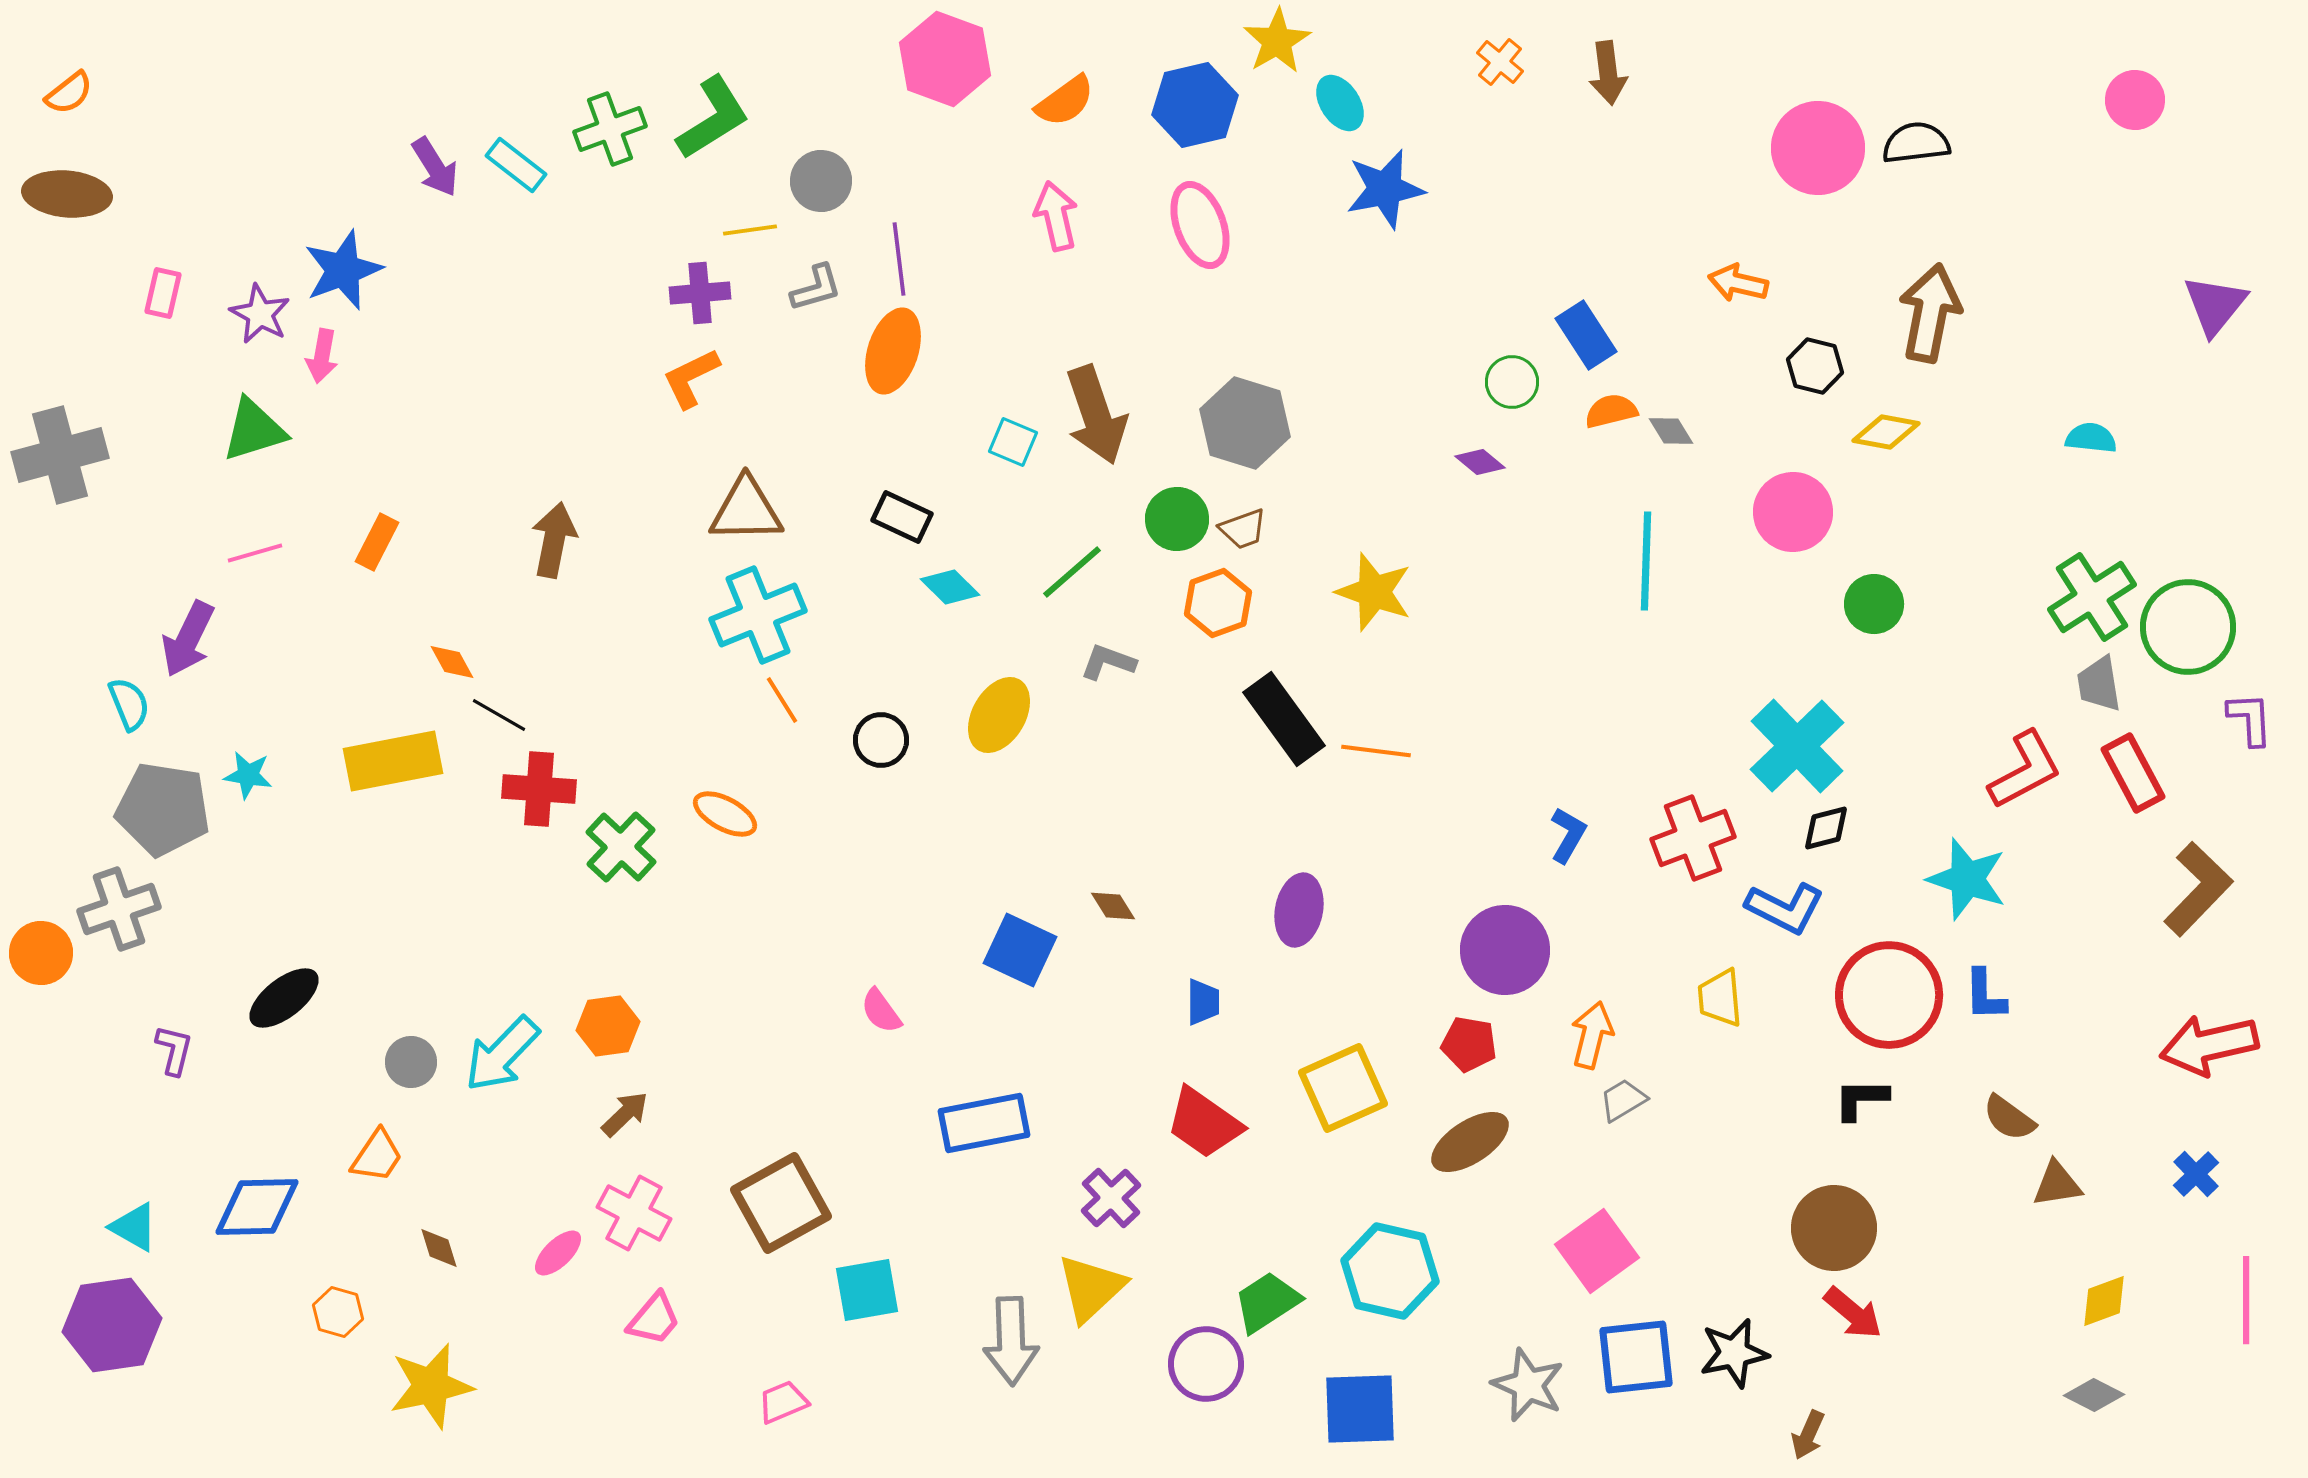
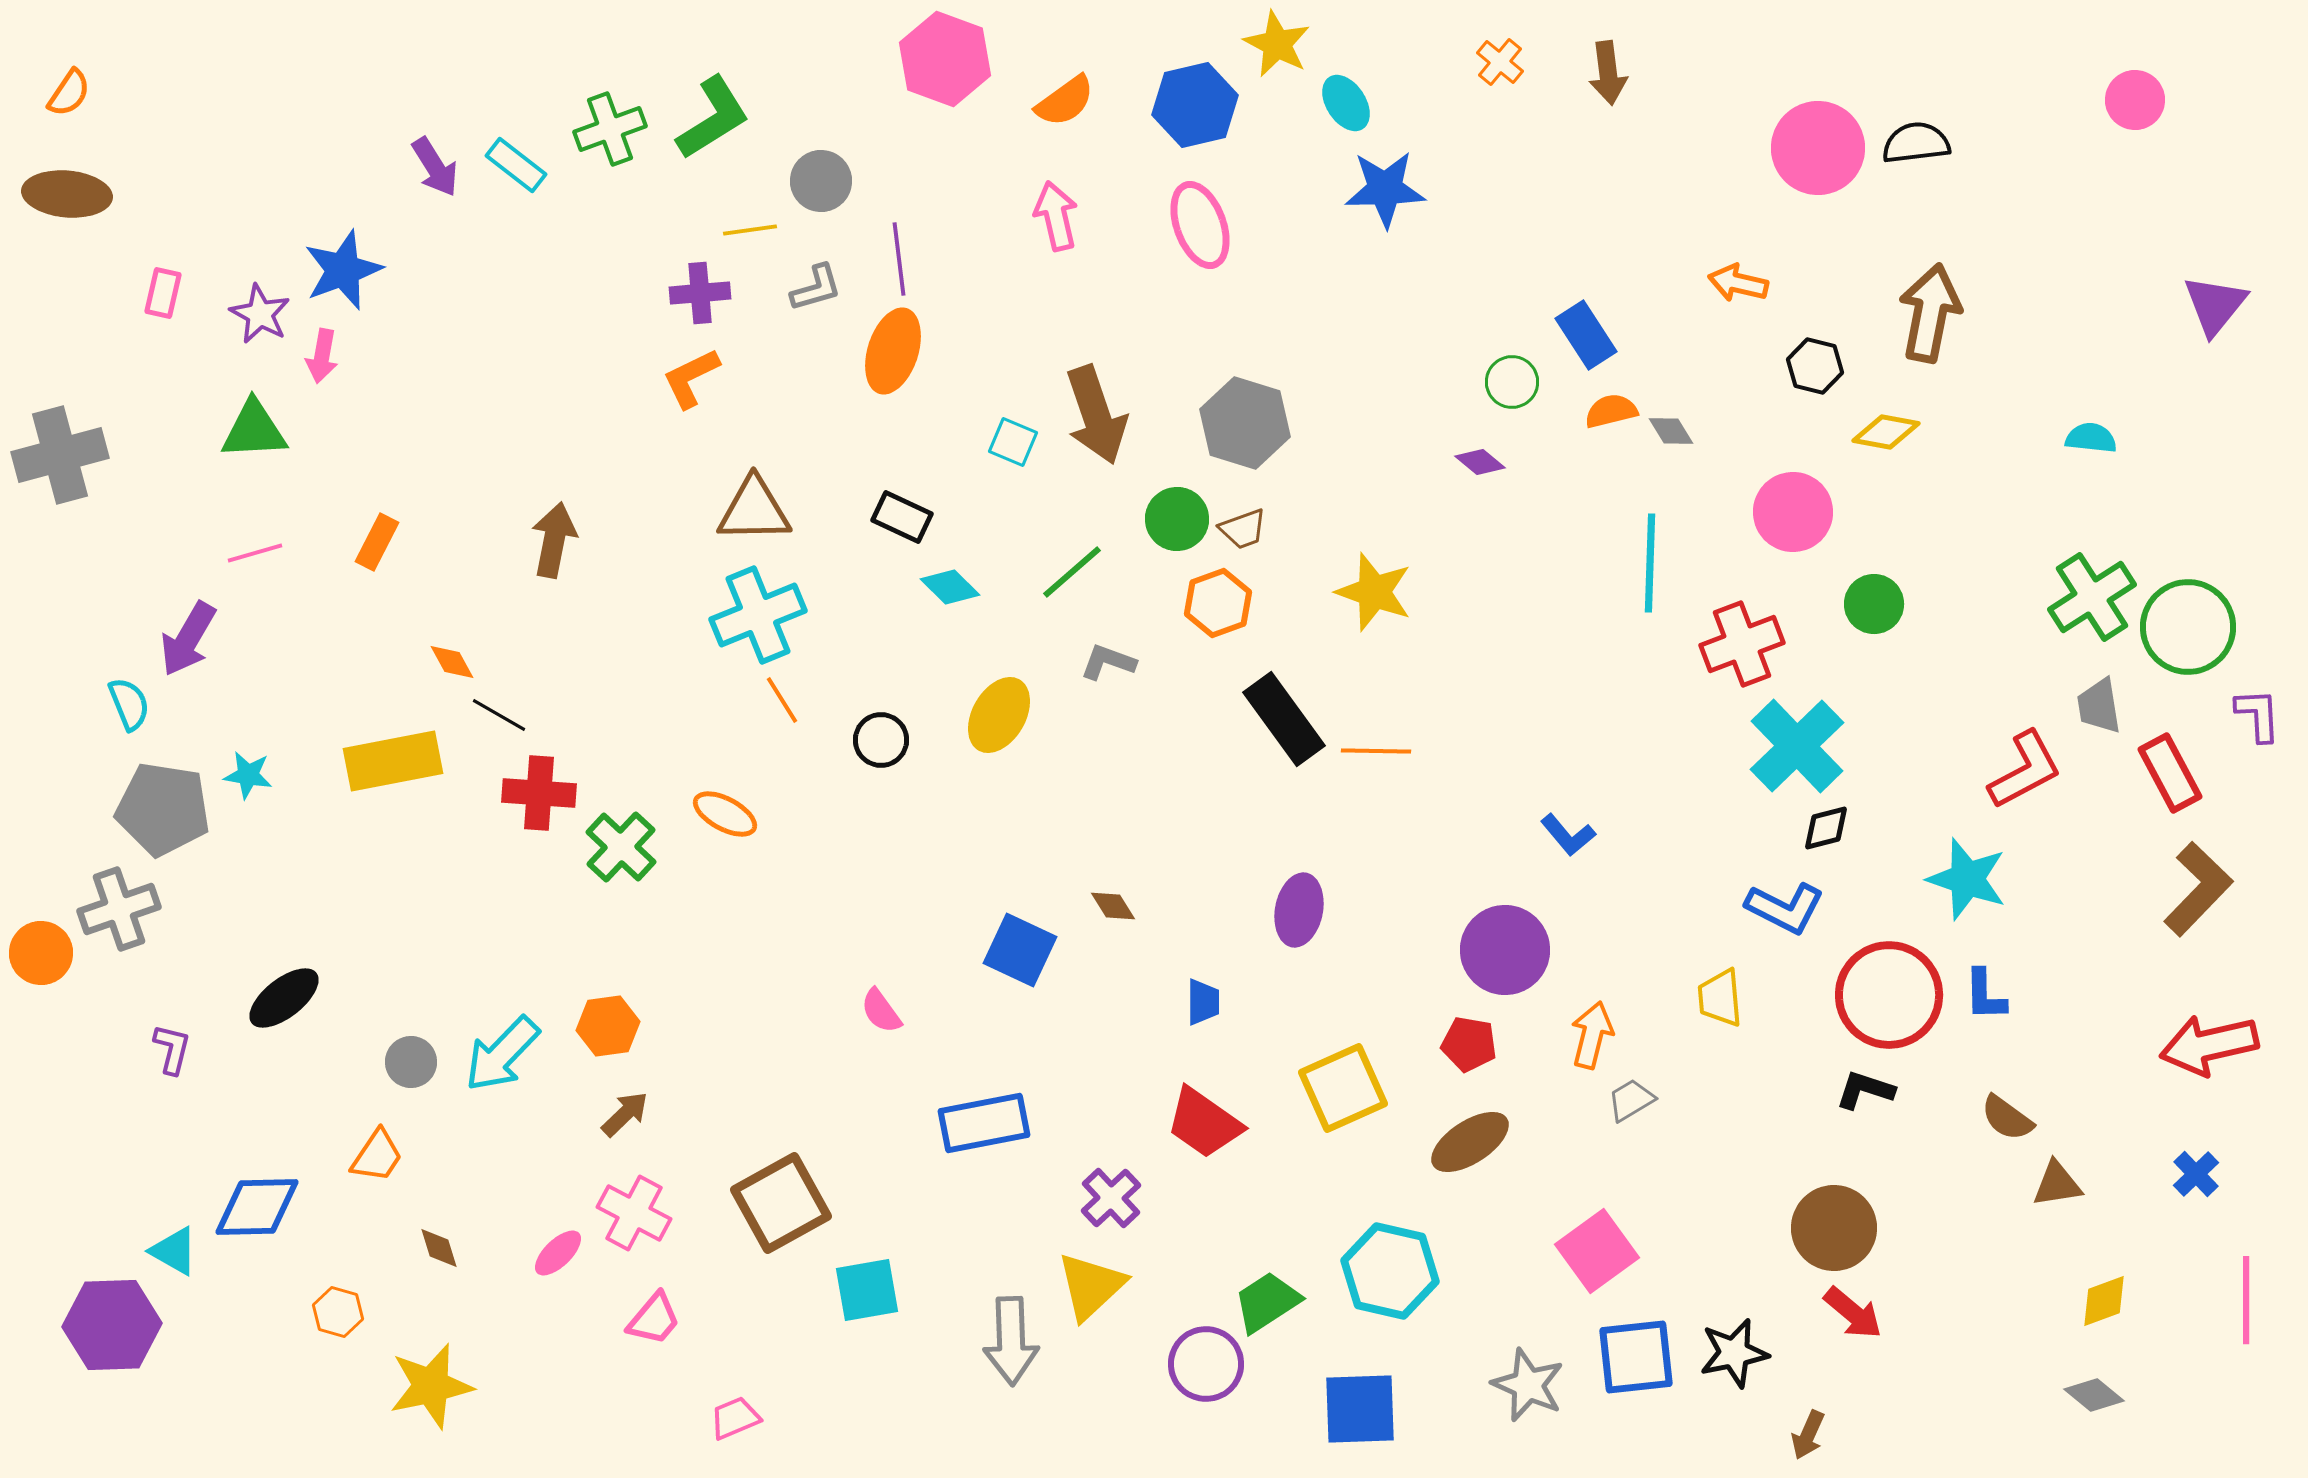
yellow star at (1277, 41): moved 3 px down; rotated 14 degrees counterclockwise
orange semicircle at (69, 93): rotated 18 degrees counterclockwise
cyan ellipse at (1340, 103): moved 6 px right
blue star at (1385, 189): rotated 10 degrees clockwise
green triangle at (254, 430): rotated 14 degrees clockwise
brown triangle at (746, 510): moved 8 px right
cyan line at (1646, 561): moved 4 px right, 2 px down
purple arrow at (188, 639): rotated 4 degrees clockwise
gray trapezoid at (2099, 684): moved 22 px down
purple L-shape at (2250, 719): moved 8 px right, 4 px up
orange line at (1376, 751): rotated 6 degrees counterclockwise
red rectangle at (2133, 773): moved 37 px right
red cross at (539, 789): moved 4 px down
blue L-shape at (1568, 835): rotated 110 degrees clockwise
red cross at (1693, 838): moved 49 px right, 194 px up
purple L-shape at (174, 1050): moved 2 px left, 1 px up
black L-shape at (1861, 1099): moved 4 px right, 9 px up; rotated 18 degrees clockwise
gray trapezoid at (1623, 1100): moved 8 px right
brown semicircle at (2009, 1118): moved 2 px left
cyan triangle at (134, 1227): moved 40 px right, 24 px down
yellow triangle at (1091, 1288): moved 2 px up
purple hexagon at (112, 1325): rotated 6 degrees clockwise
gray diamond at (2094, 1395): rotated 12 degrees clockwise
pink trapezoid at (783, 1402): moved 48 px left, 16 px down
